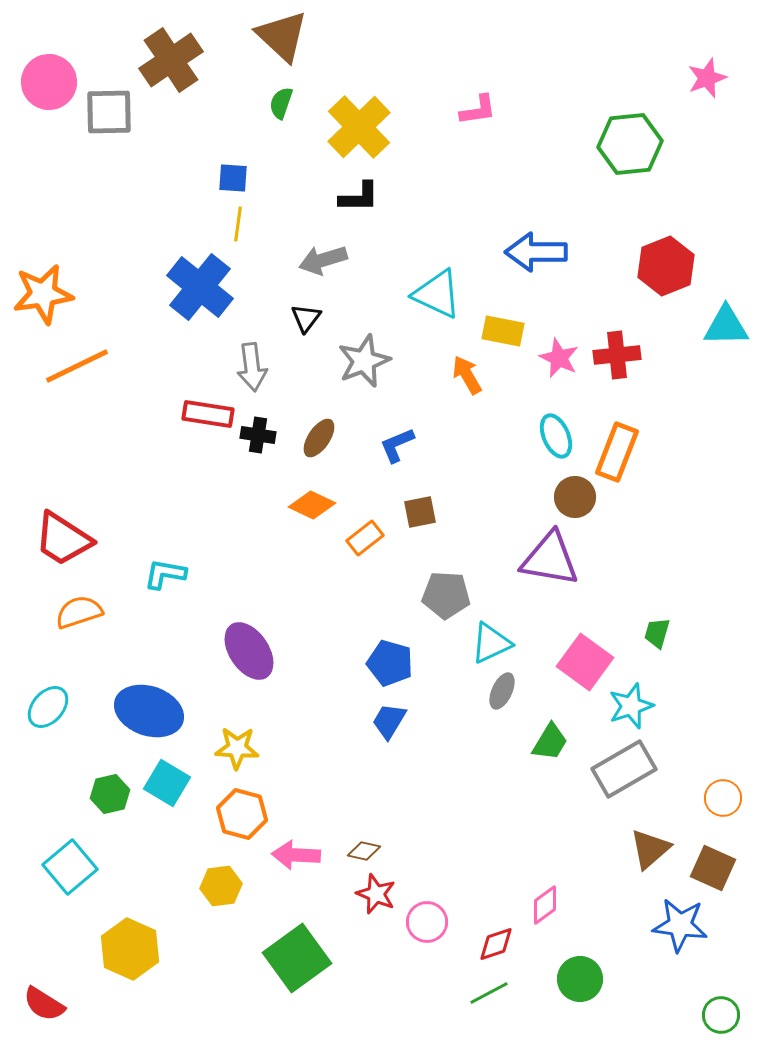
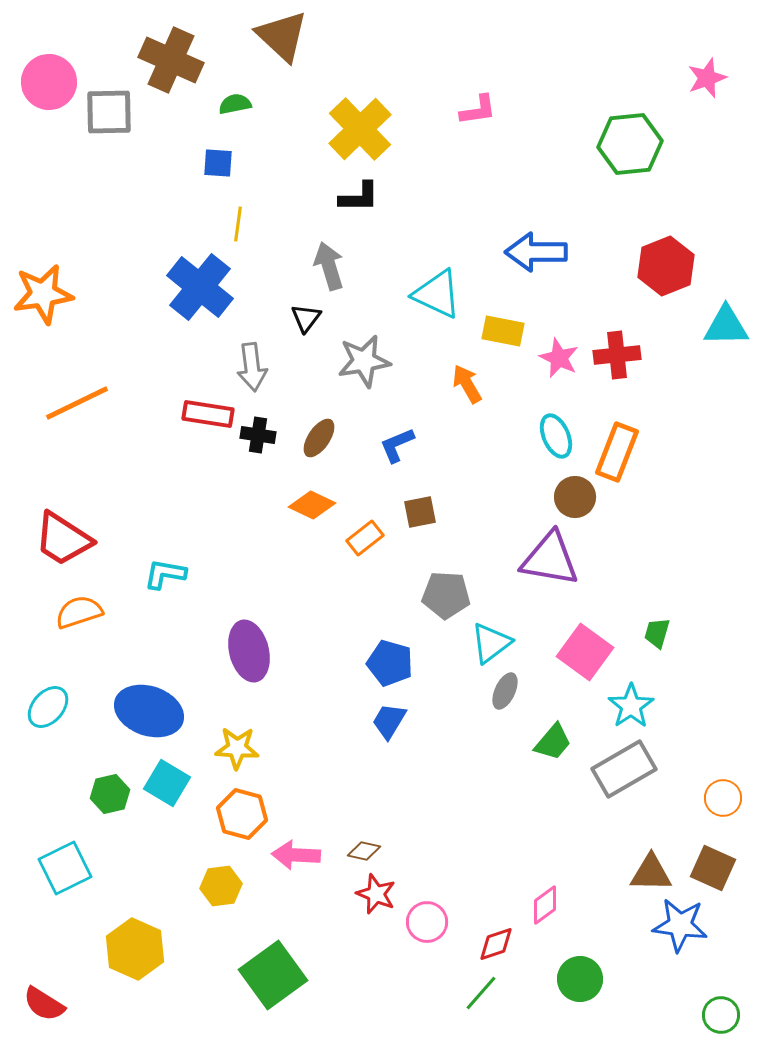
brown cross at (171, 60): rotated 32 degrees counterclockwise
green semicircle at (281, 103): moved 46 px left, 1 px down; rotated 60 degrees clockwise
yellow cross at (359, 127): moved 1 px right, 2 px down
blue square at (233, 178): moved 15 px left, 15 px up
gray arrow at (323, 260): moved 6 px right, 6 px down; rotated 90 degrees clockwise
gray star at (364, 361): rotated 12 degrees clockwise
orange line at (77, 366): moved 37 px down
orange arrow at (467, 375): moved 9 px down
cyan triangle at (491, 643): rotated 12 degrees counterclockwise
purple ellipse at (249, 651): rotated 20 degrees clockwise
pink square at (585, 662): moved 10 px up
gray ellipse at (502, 691): moved 3 px right
cyan star at (631, 706): rotated 15 degrees counterclockwise
green trapezoid at (550, 742): moved 3 px right; rotated 9 degrees clockwise
brown triangle at (650, 849): moved 1 px right, 24 px down; rotated 42 degrees clockwise
cyan square at (70, 867): moved 5 px left, 1 px down; rotated 14 degrees clockwise
yellow hexagon at (130, 949): moved 5 px right
green square at (297, 958): moved 24 px left, 17 px down
green line at (489, 993): moved 8 px left; rotated 21 degrees counterclockwise
